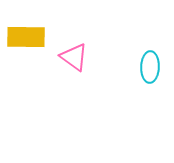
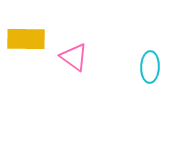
yellow rectangle: moved 2 px down
